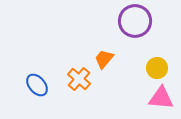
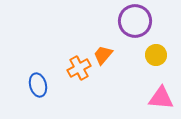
orange trapezoid: moved 1 px left, 4 px up
yellow circle: moved 1 px left, 13 px up
orange cross: moved 11 px up; rotated 20 degrees clockwise
blue ellipse: moved 1 px right; rotated 25 degrees clockwise
